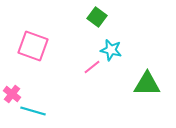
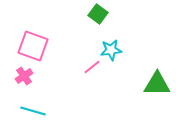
green square: moved 1 px right, 3 px up
cyan star: rotated 20 degrees counterclockwise
green triangle: moved 10 px right
pink cross: moved 12 px right, 18 px up; rotated 18 degrees clockwise
